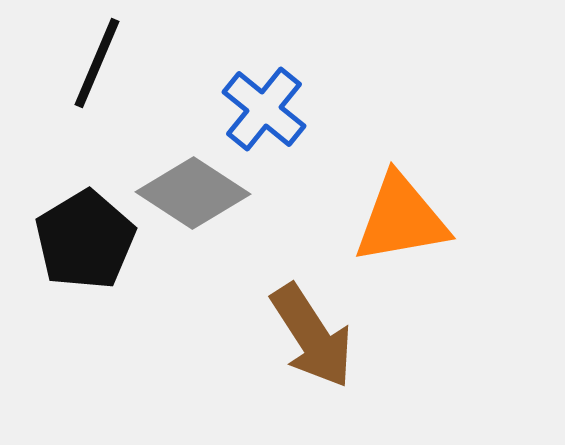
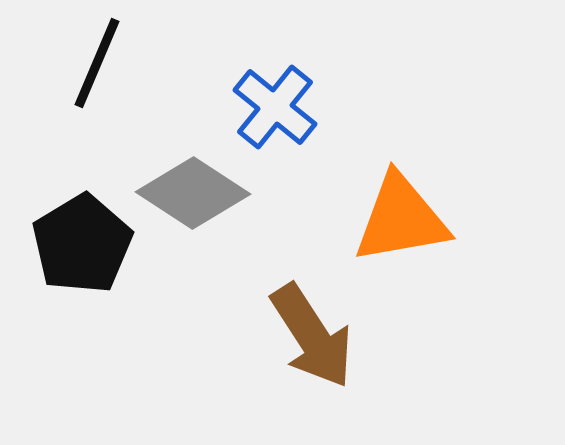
blue cross: moved 11 px right, 2 px up
black pentagon: moved 3 px left, 4 px down
